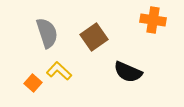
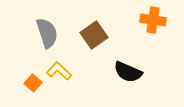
brown square: moved 2 px up
